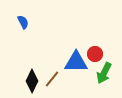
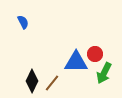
brown line: moved 4 px down
